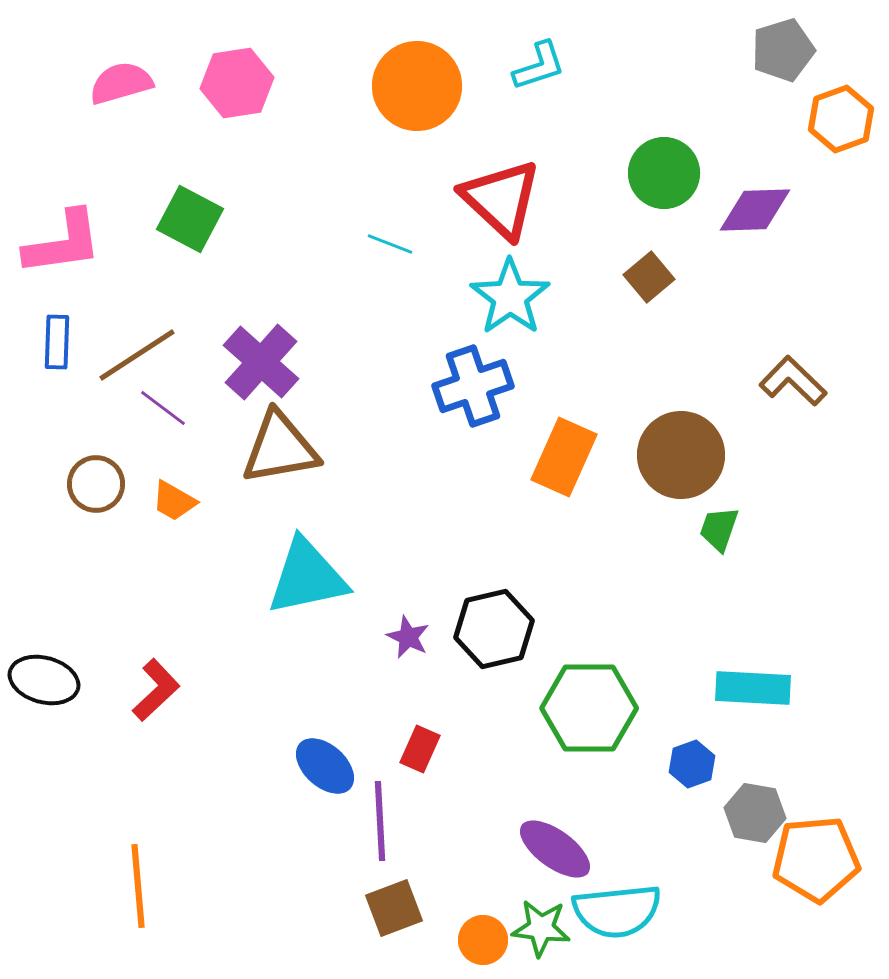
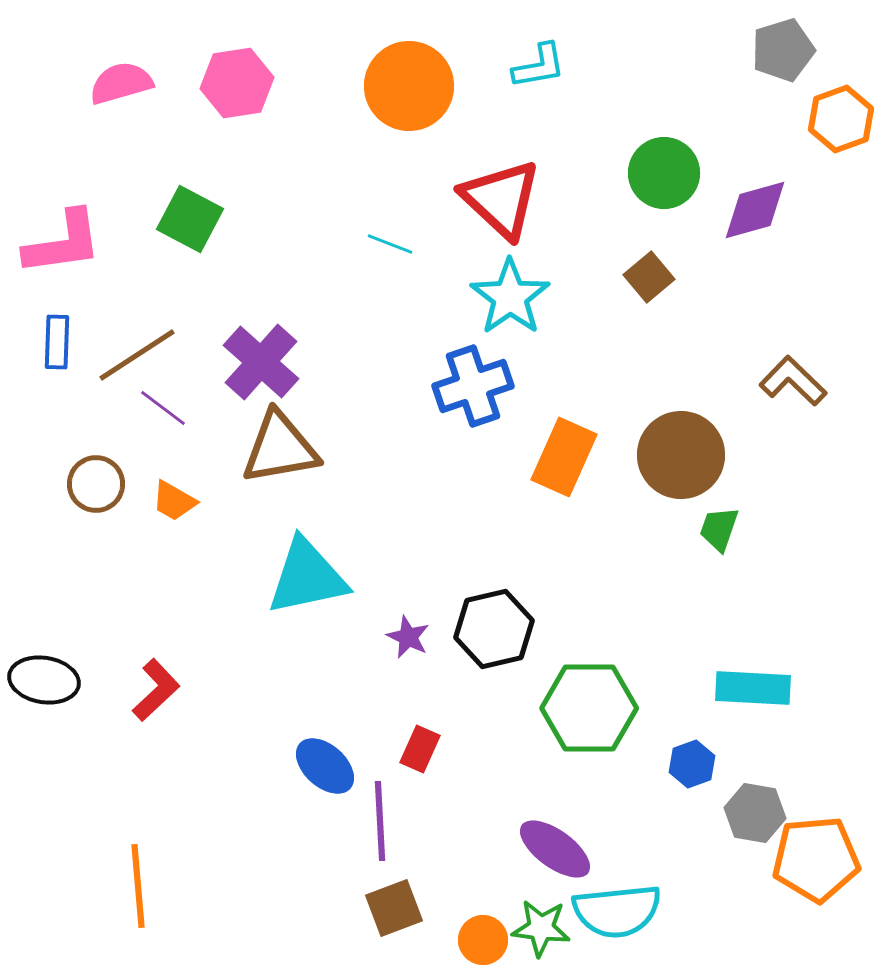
cyan L-shape at (539, 66): rotated 8 degrees clockwise
orange circle at (417, 86): moved 8 px left
purple diamond at (755, 210): rotated 14 degrees counterclockwise
black ellipse at (44, 680): rotated 6 degrees counterclockwise
